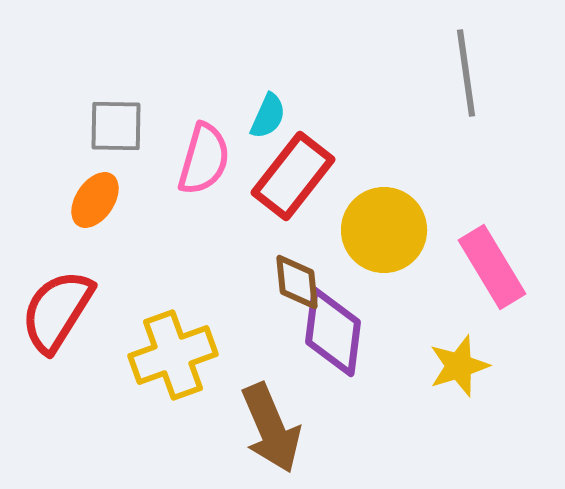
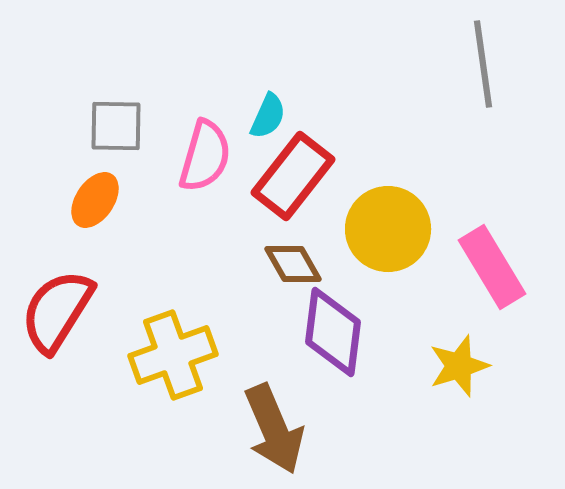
gray line: moved 17 px right, 9 px up
pink semicircle: moved 1 px right, 3 px up
yellow circle: moved 4 px right, 1 px up
brown diamond: moved 4 px left, 18 px up; rotated 24 degrees counterclockwise
brown arrow: moved 3 px right, 1 px down
